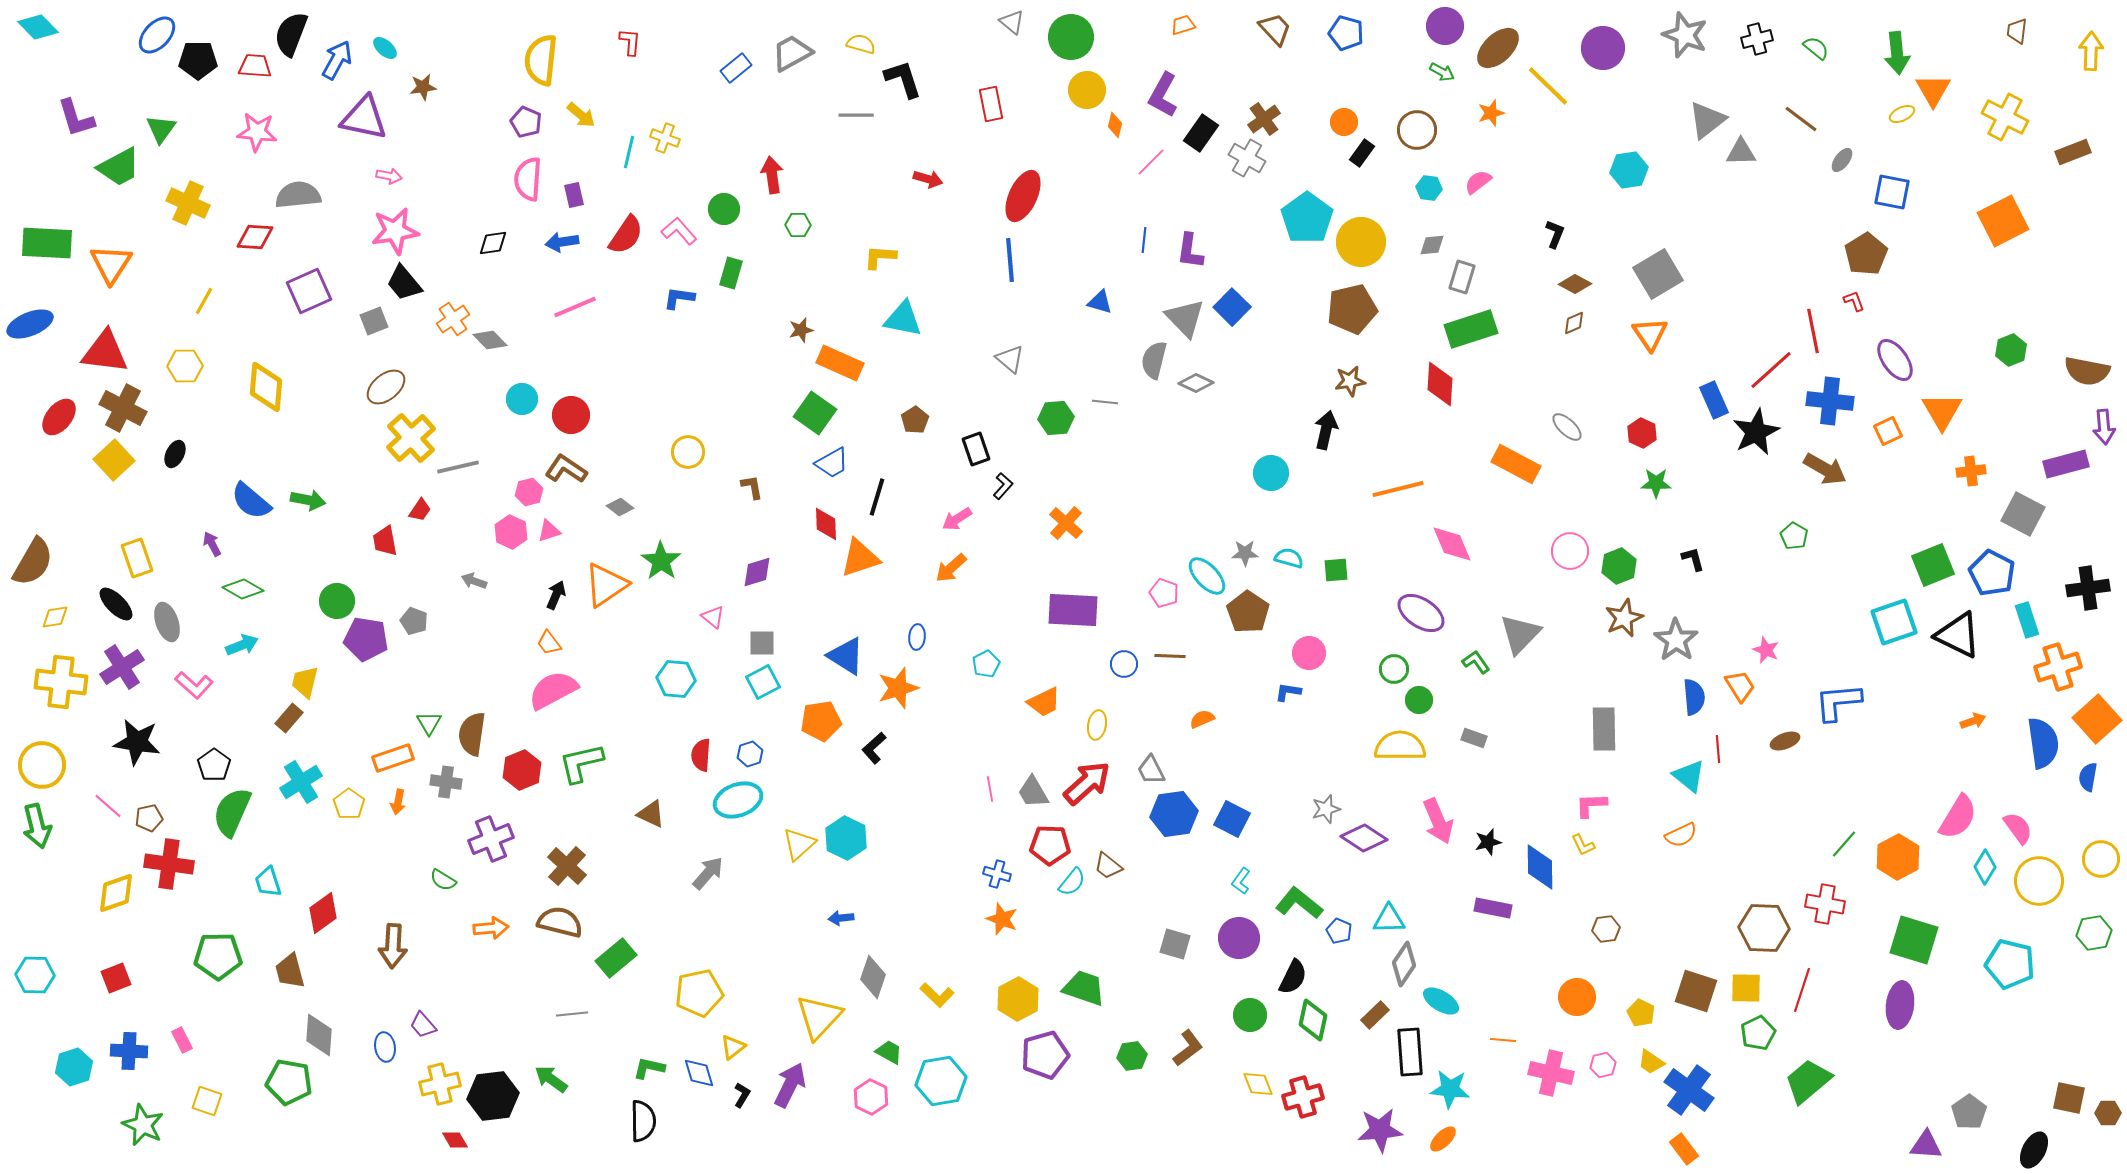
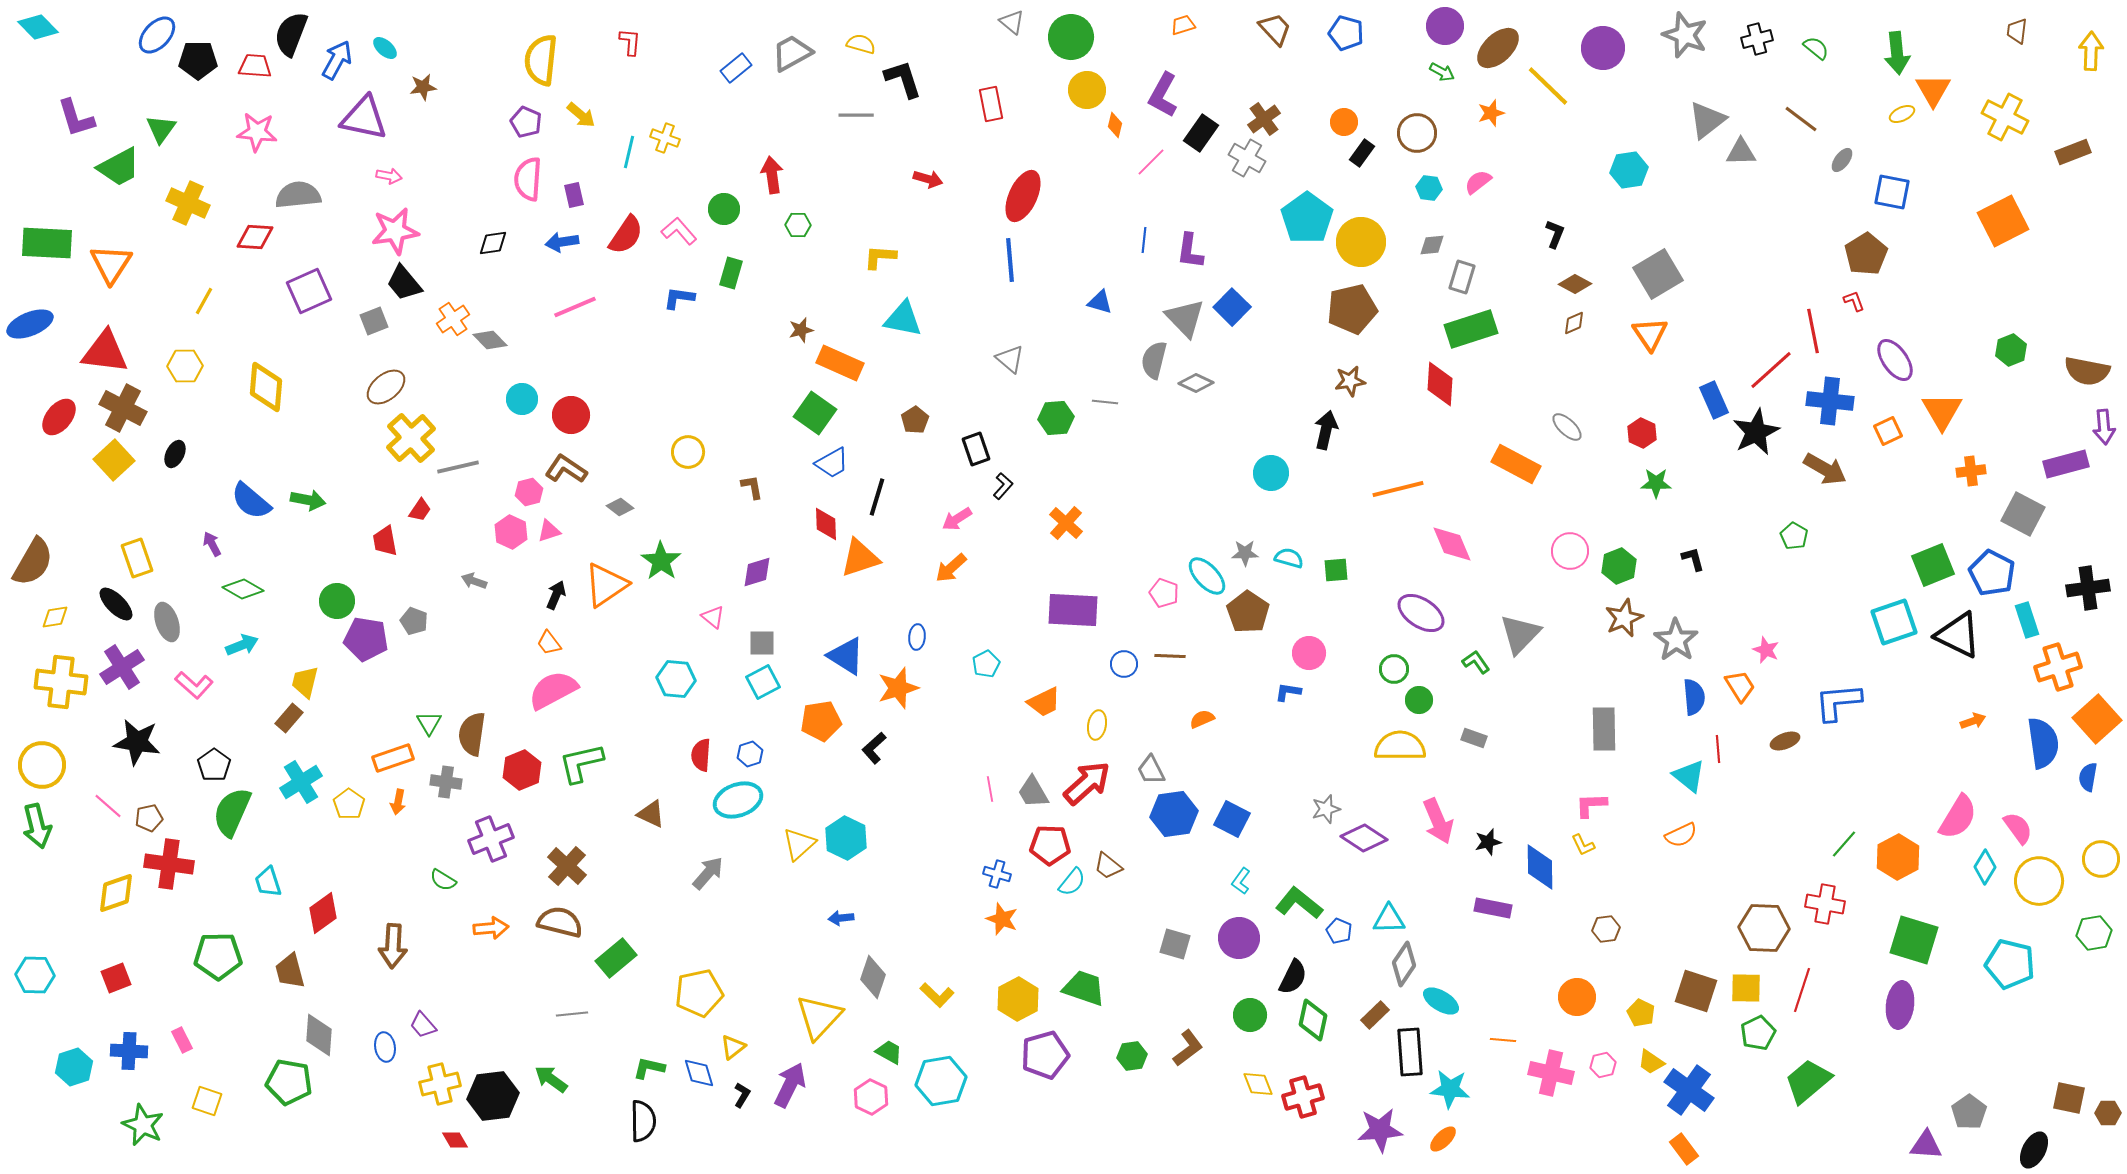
brown circle at (1417, 130): moved 3 px down
